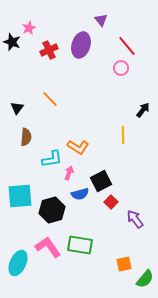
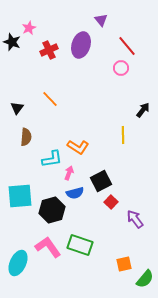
blue semicircle: moved 5 px left, 1 px up
green rectangle: rotated 10 degrees clockwise
